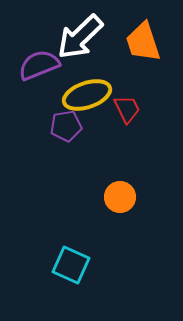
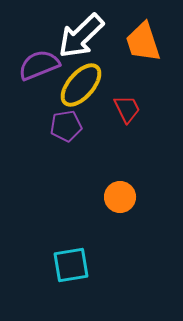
white arrow: moved 1 px right, 1 px up
yellow ellipse: moved 6 px left, 10 px up; rotated 30 degrees counterclockwise
cyan square: rotated 33 degrees counterclockwise
